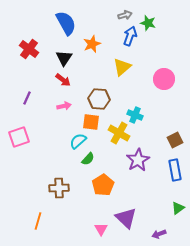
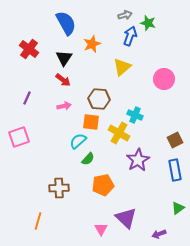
orange pentagon: rotated 20 degrees clockwise
